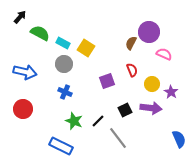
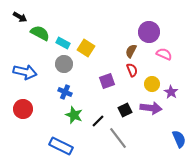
black arrow: rotated 80 degrees clockwise
brown semicircle: moved 8 px down
green star: moved 6 px up
